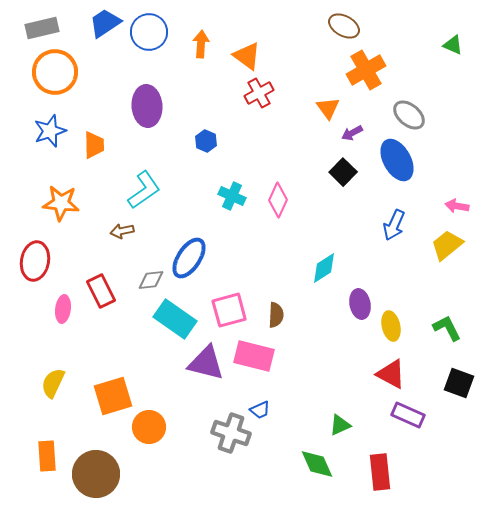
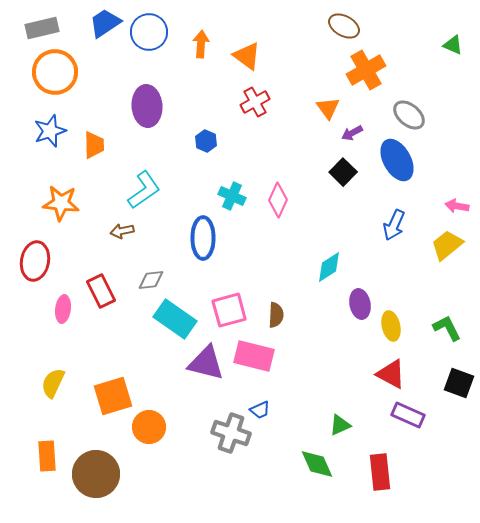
red cross at (259, 93): moved 4 px left, 9 px down
blue ellipse at (189, 258): moved 14 px right, 20 px up; rotated 33 degrees counterclockwise
cyan diamond at (324, 268): moved 5 px right, 1 px up
